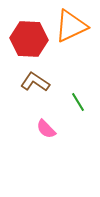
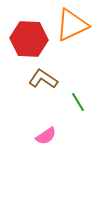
orange triangle: moved 1 px right, 1 px up
brown L-shape: moved 8 px right, 3 px up
pink semicircle: moved 7 px down; rotated 80 degrees counterclockwise
